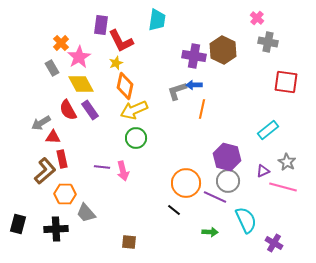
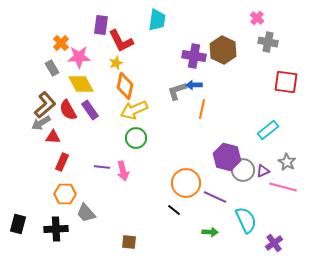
pink star at (79, 57): rotated 30 degrees clockwise
red rectangle at (62, 159): moved 3 px down; rotated 36 degrees clockwise
brown L-shape at (45, 171): moved 66 px up
gray circle at (228, 181): moved 15 px right, 11 px up
purple cross at (274, 243): rotated 24 degrees clockwise
